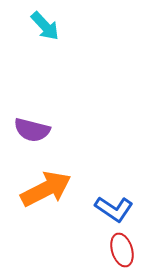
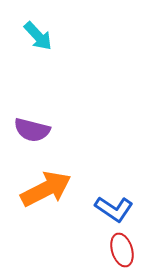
cyan arrow: moved 7 px left, 10 px down
